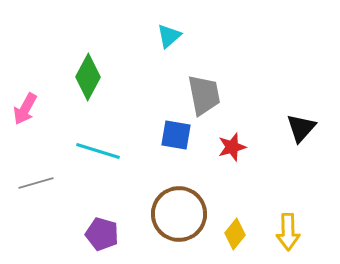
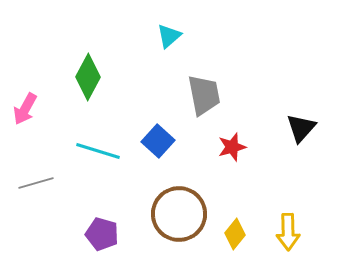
blue square: moved 18 px left, 6 px down; rotated 32 degrees clockwise
